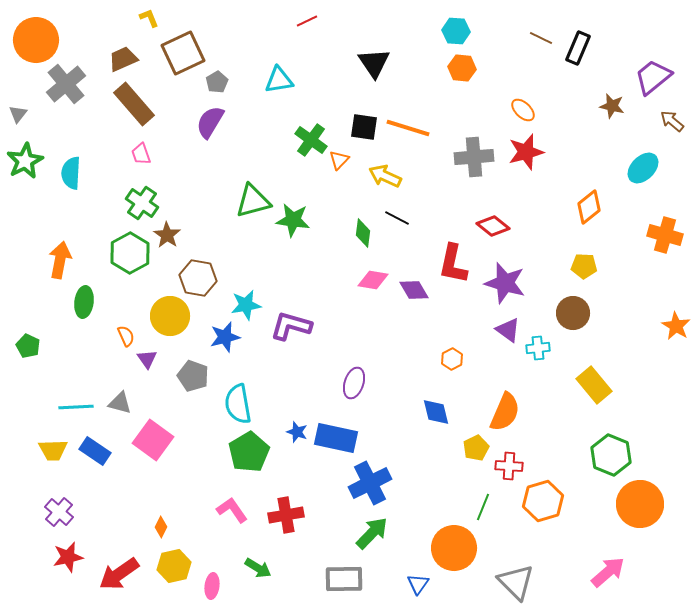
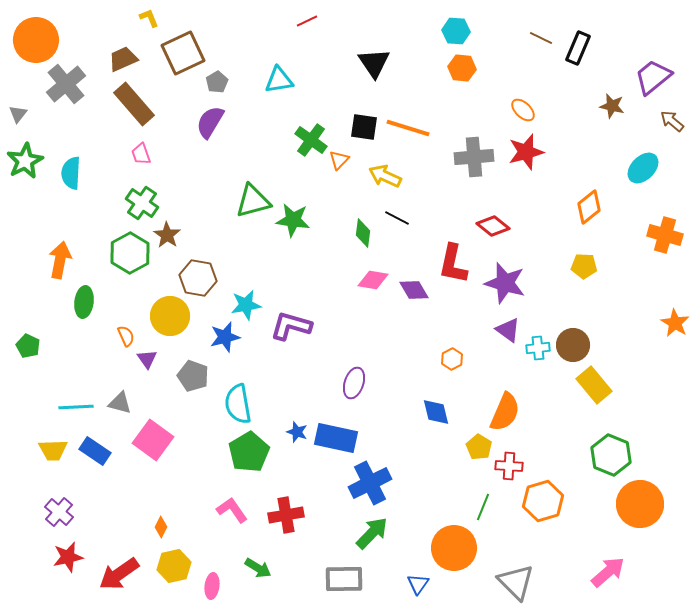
brown circle at (573, 313): moved 32 px down
orange star at (676, 326): moved 1 px left, 3 px up
yellow pentagon at (476, 448): moved 3 px right, 1 px up; rotated 15 degrees counterclockwise
